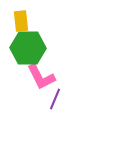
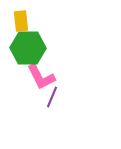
purple line: moved 3 px left, 2 px up
